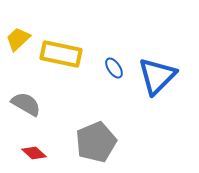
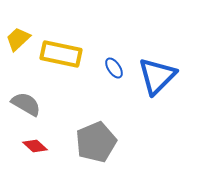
red diamond: moved 1 px right, 7 px up
